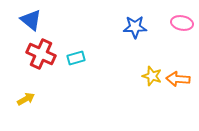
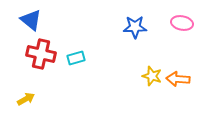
red cross: rotated 12 degrees counterclockwise
